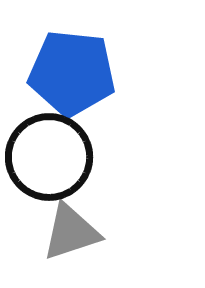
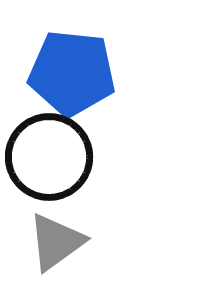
gray triangle: moved 15 px left, 10 px down; rotated 18 degrees counterclockwise
